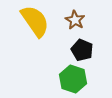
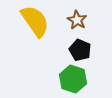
brown star: moved 2 px right
black pentagon: moved 2 px left
